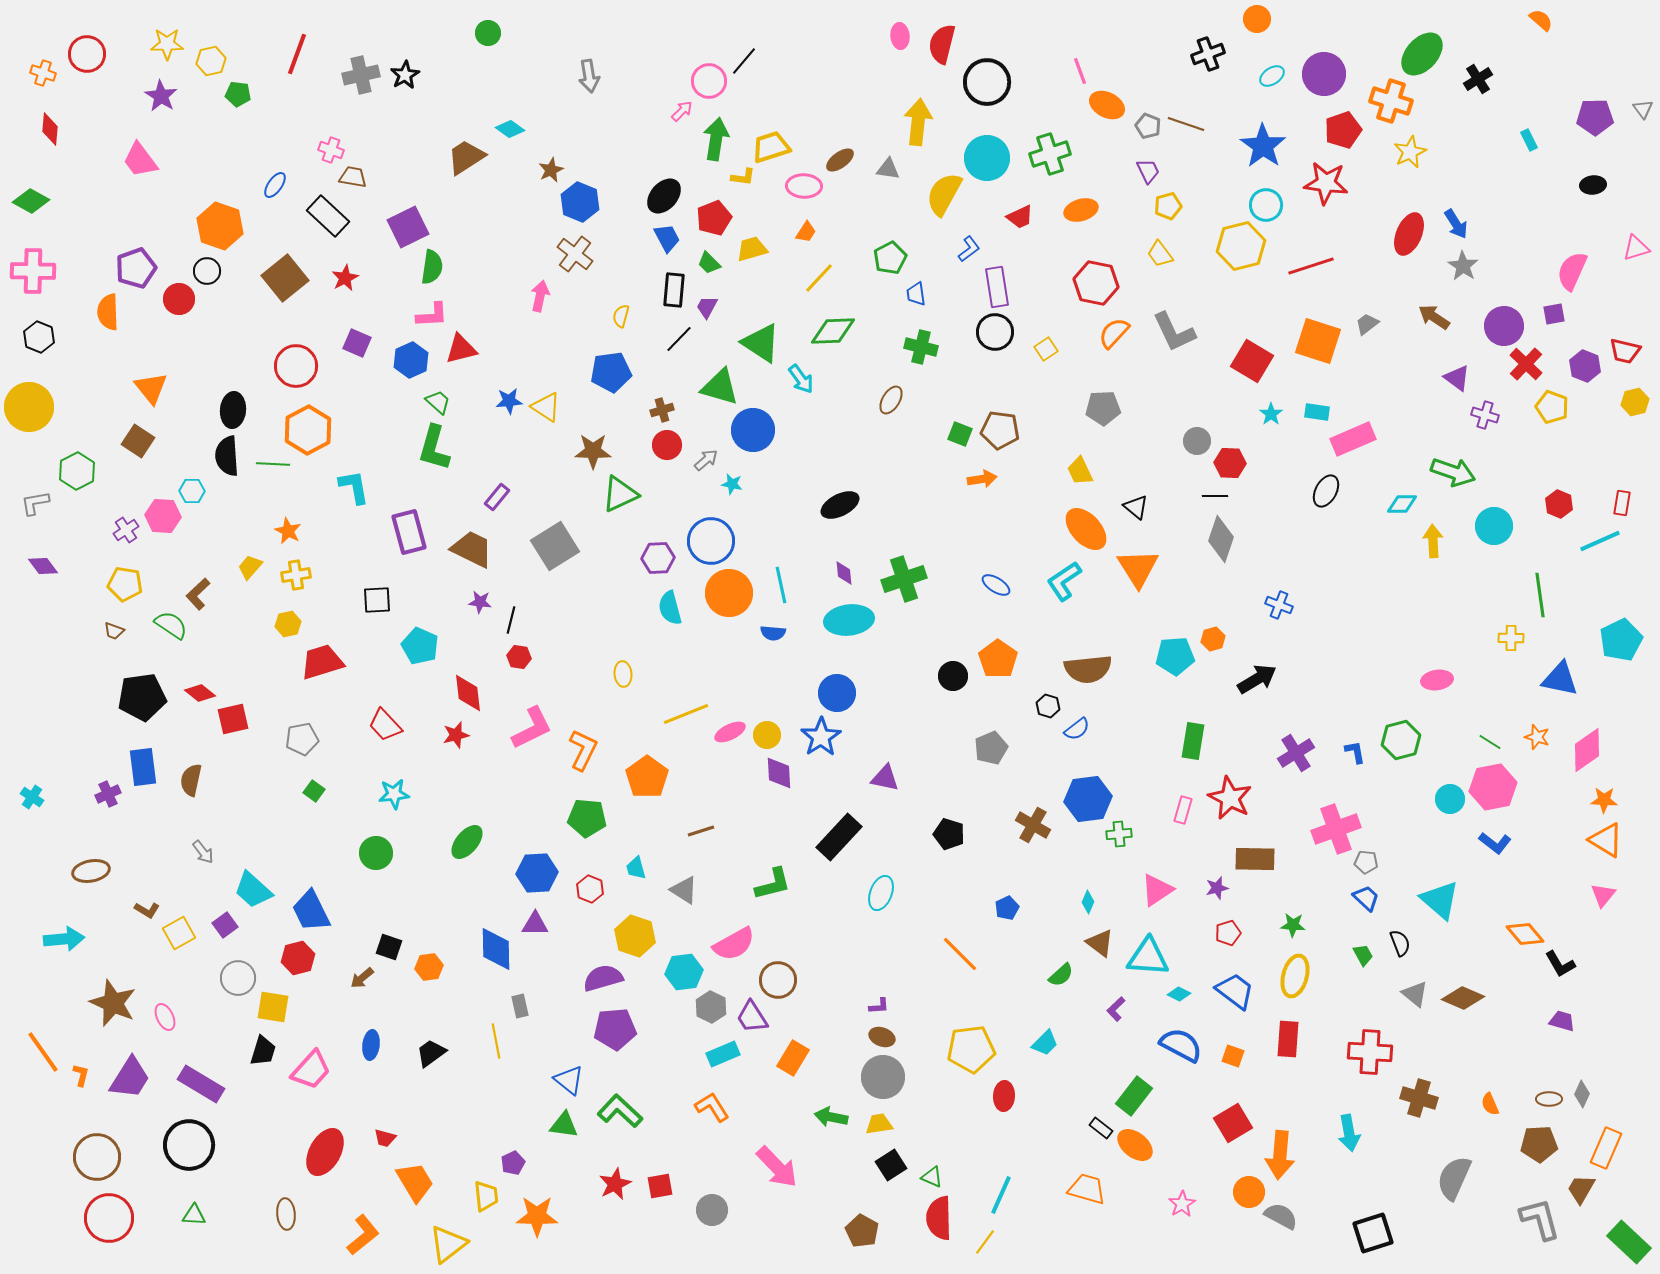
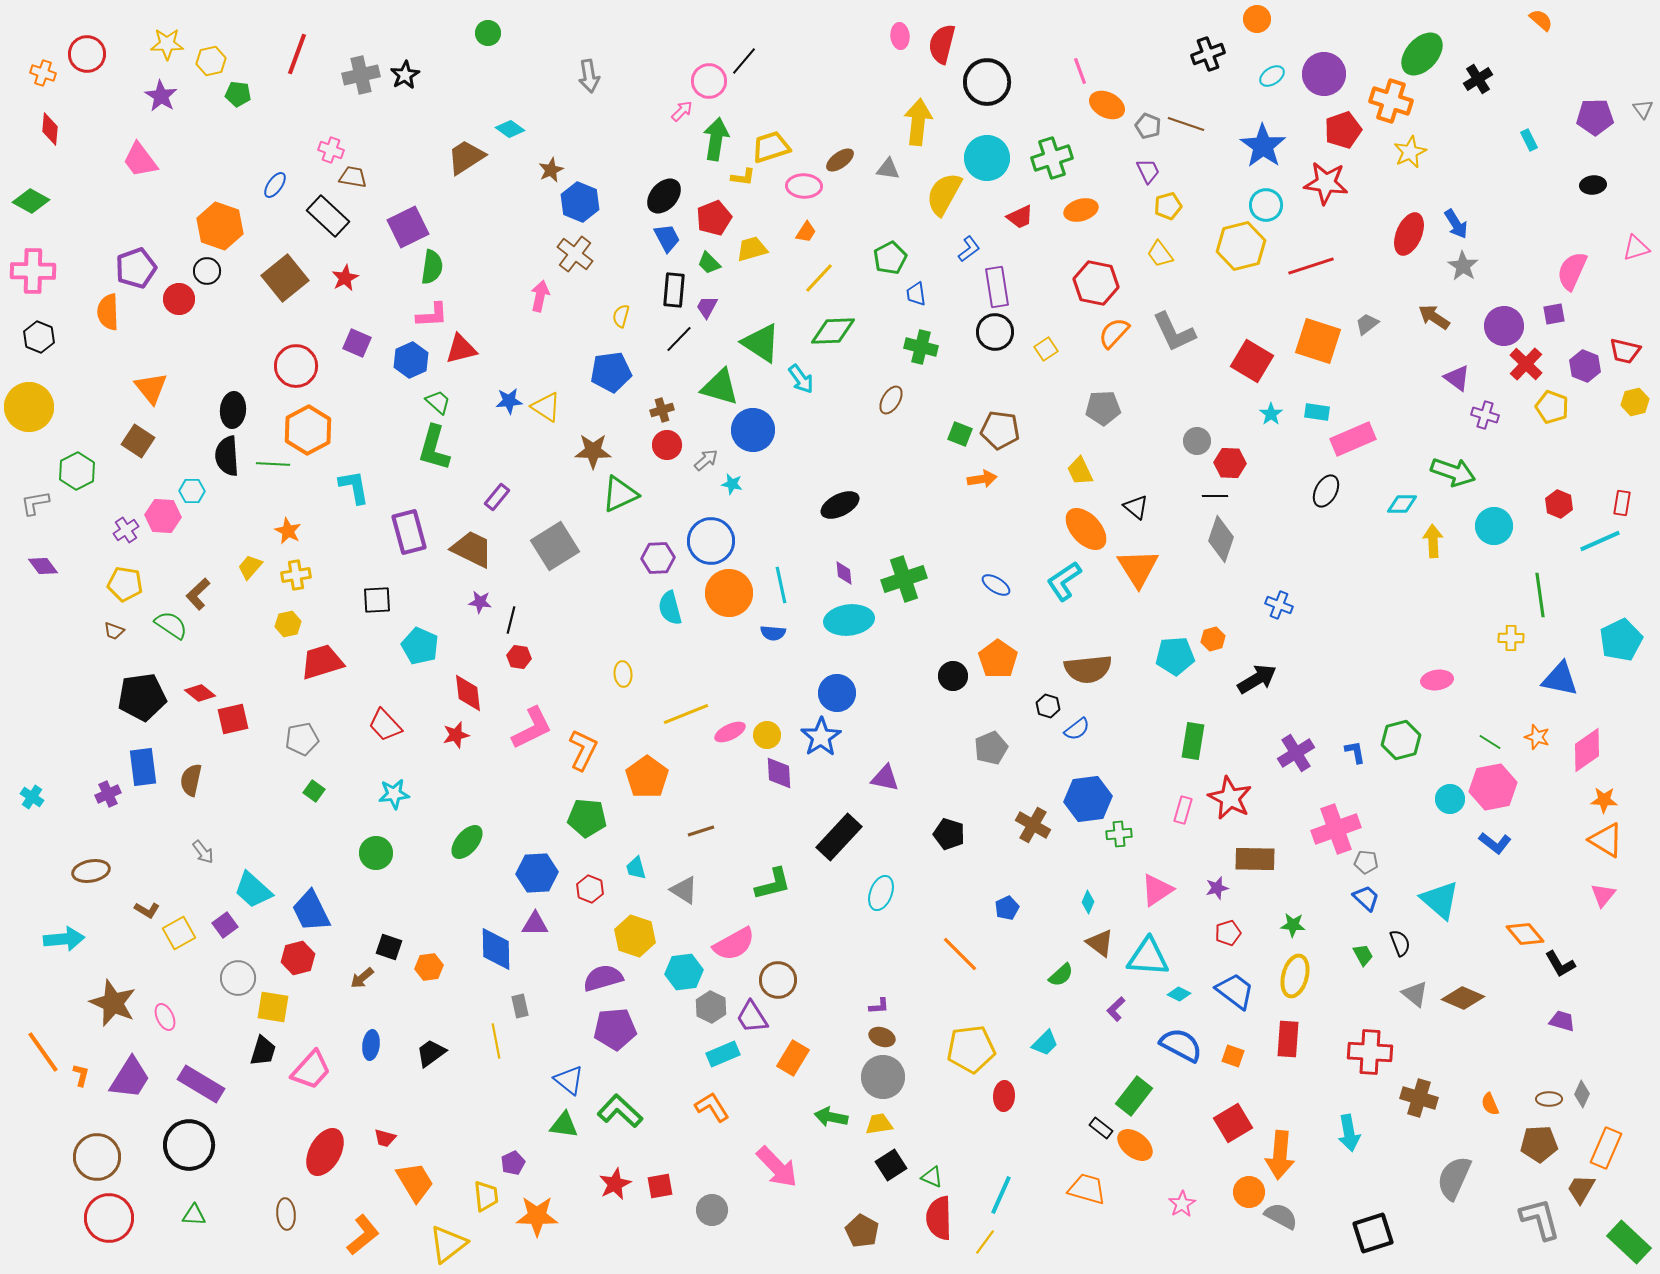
green cross at (1050, 154): moved 2 px right, 4 px down
